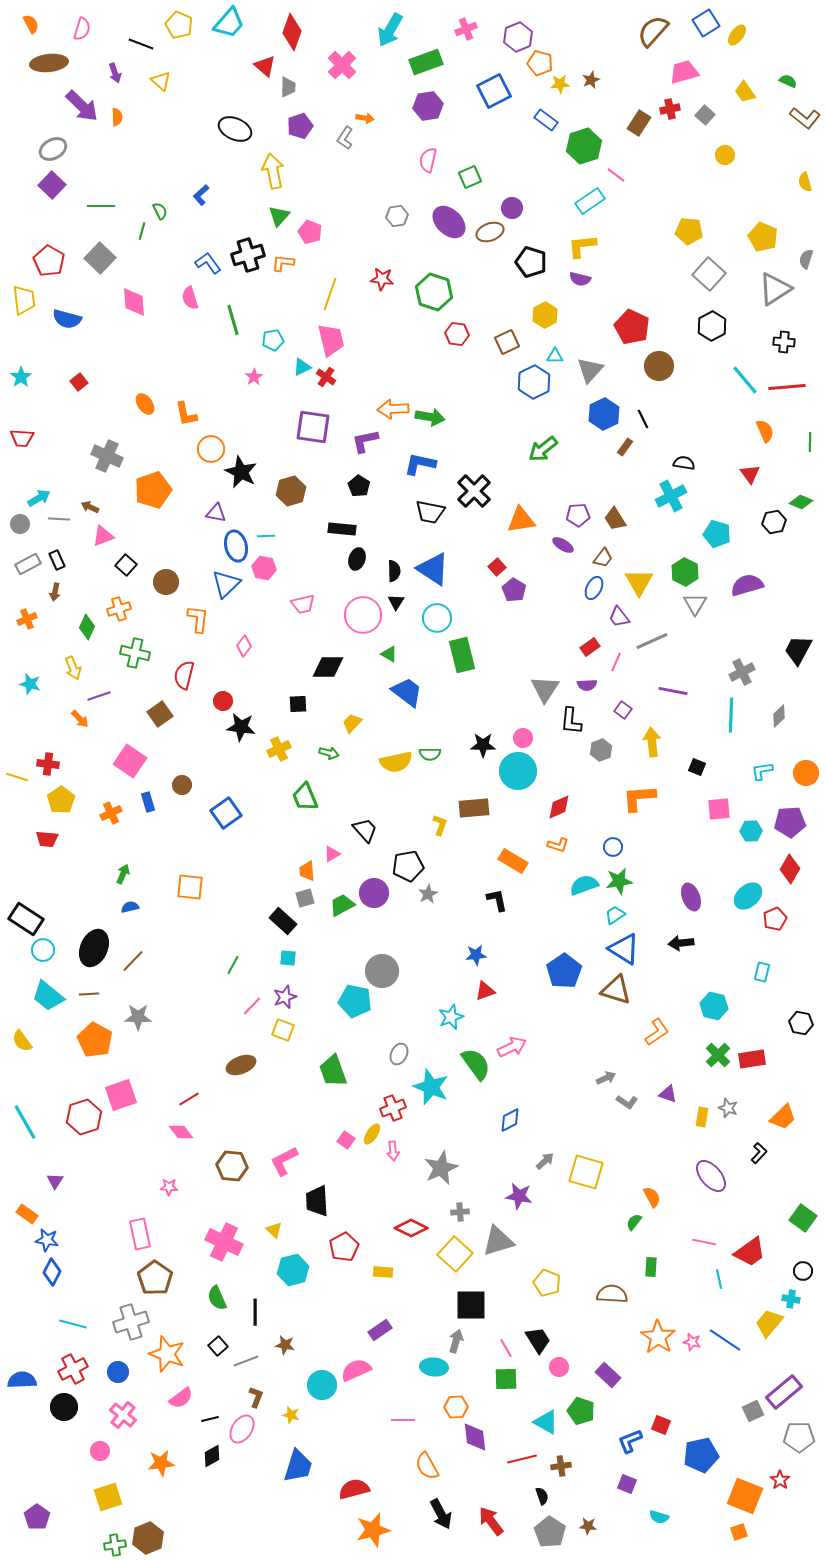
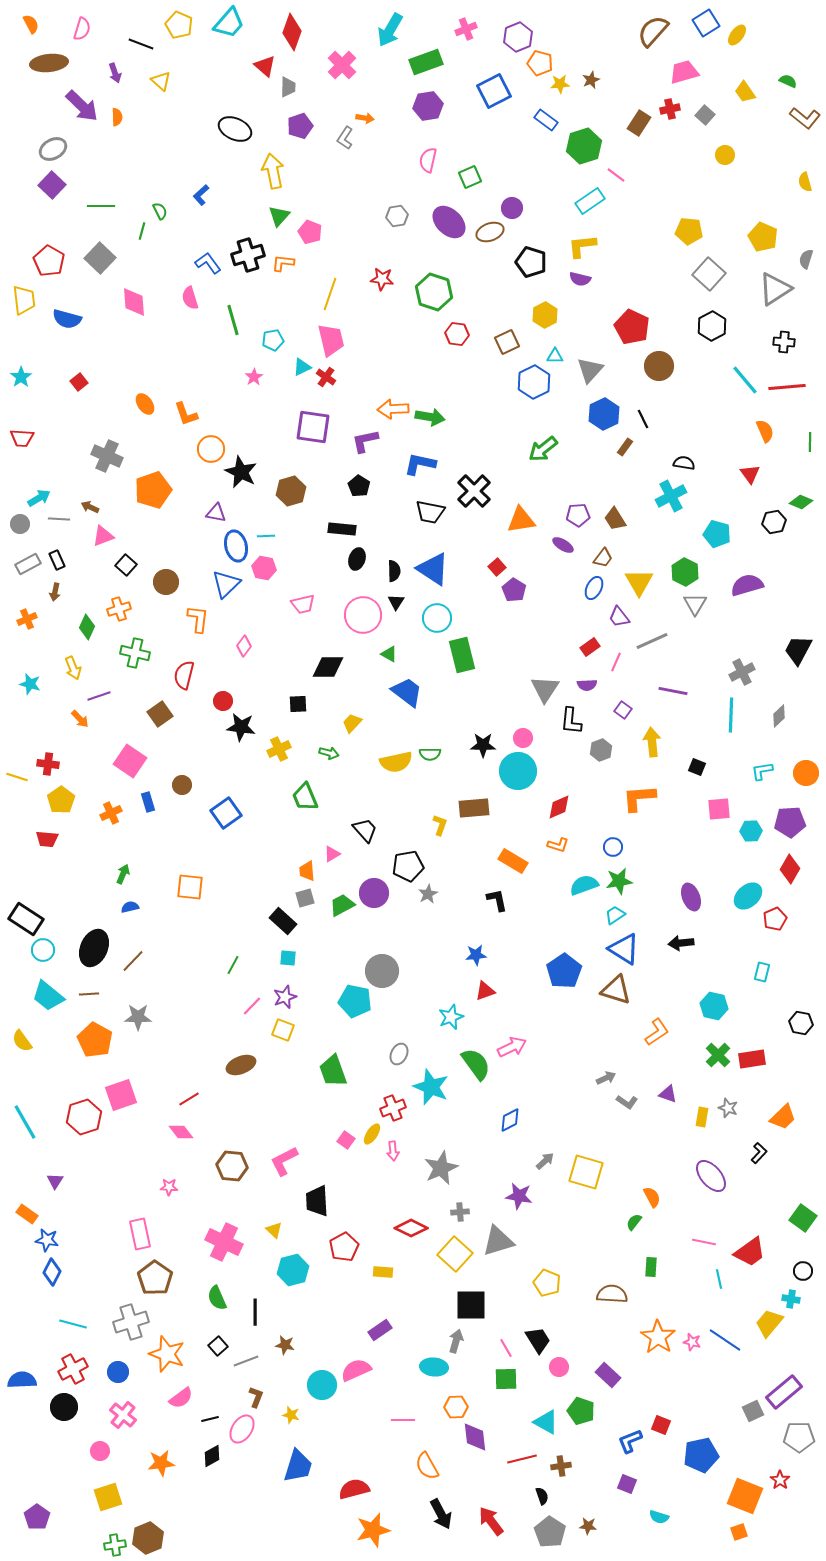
orange L-shape at (186, 414): rotated 8 degrees counterclockwise
